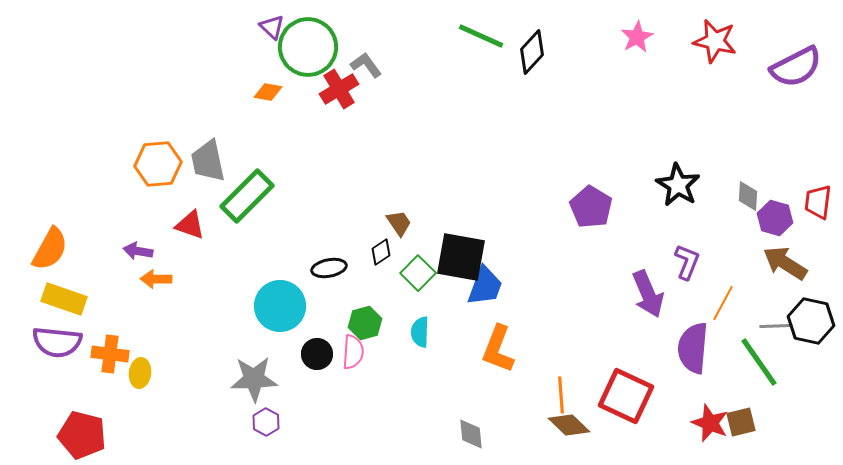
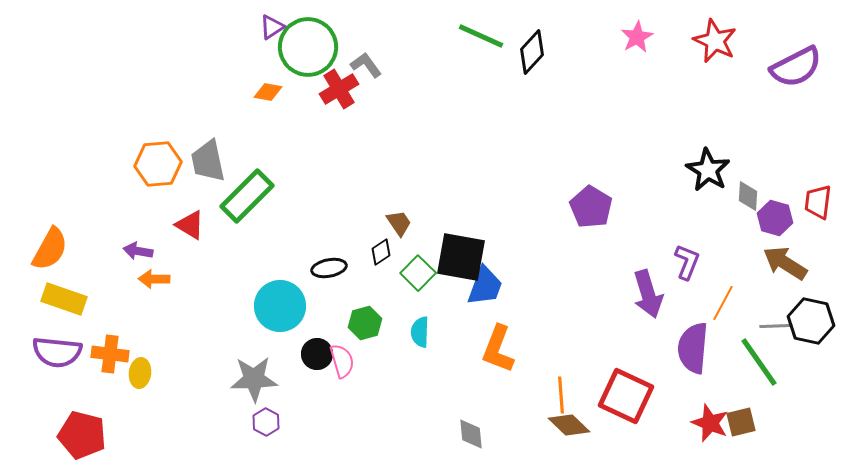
purple triangle at (272, 27): rotated 44 degrees clockwise
red star at (715, 41): rotated 12 degrees clockwise
black star at (678, 185): moved 30 px right, 15 px up
red triangle at (190, 225): rotated 12 degrees clockwise
orange arrow at (156, 279): moved 2 px left
purple arrow at (648, 294): rotated 6 degrees clockwise
purple semicircle at (57, 342): moved 10 px down
pink semicircle at (353, 352): moved 11 px left, 9 px down; rotated 20 degrees counterclockwise
